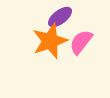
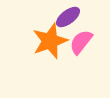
purple ellipse: moved 8 px right
